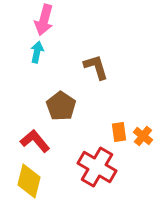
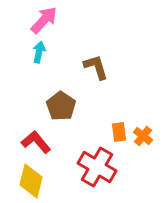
pink arrow: rotated 152 degrees counterclockwise
cyan arrow: moved 2 px right
red L-shape: moved 1 px right, 1 px down
yellow diamond: moved 2 px right
